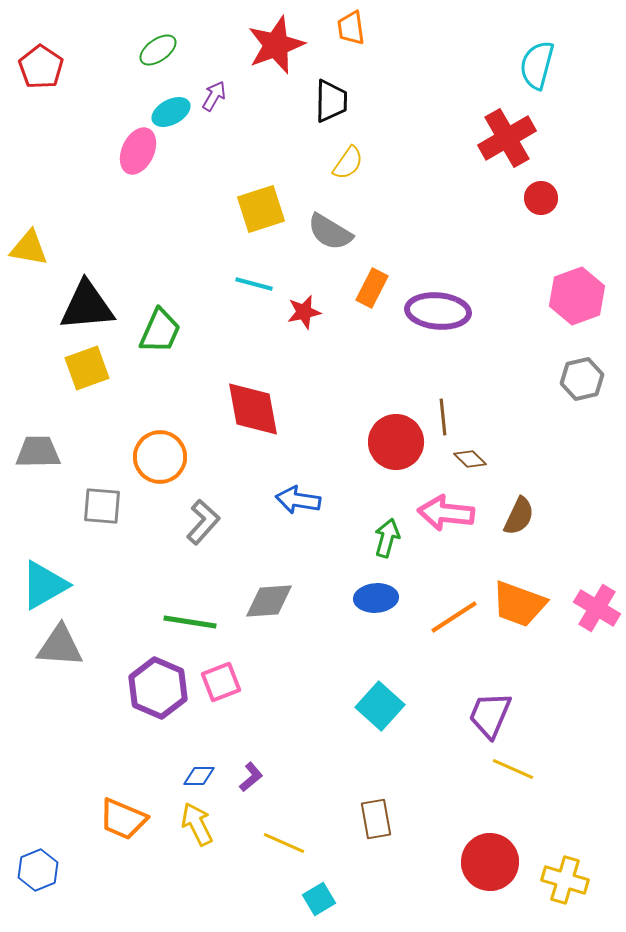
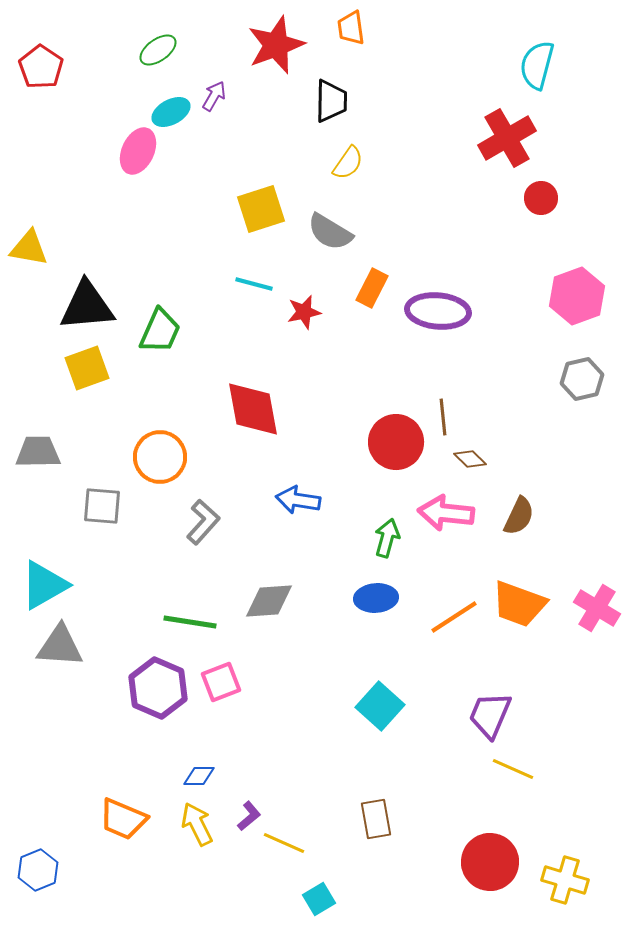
purple L-shape at (251, 777): moved 2 px left, 39 px down
